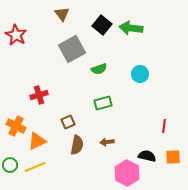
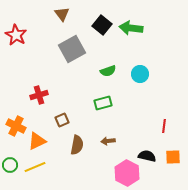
green semicircle: moved 9 px right, 2 px down
brown square: moved 6 px left, 2 px up
brown arrow: moved 1 px right, 1 px up
